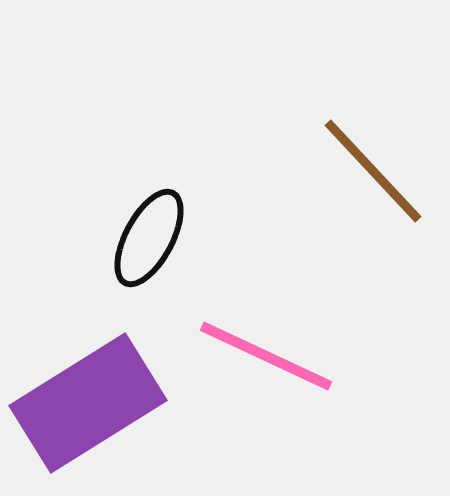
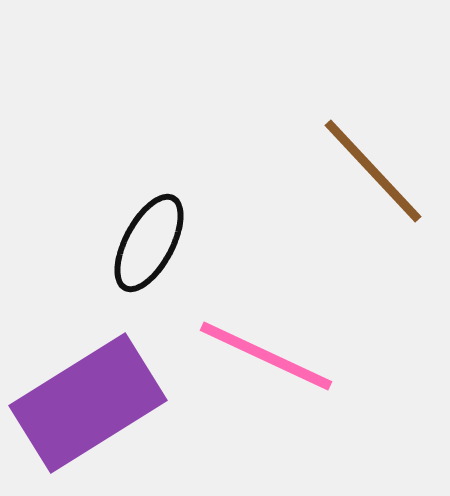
black ellipse: moved 5 px down
